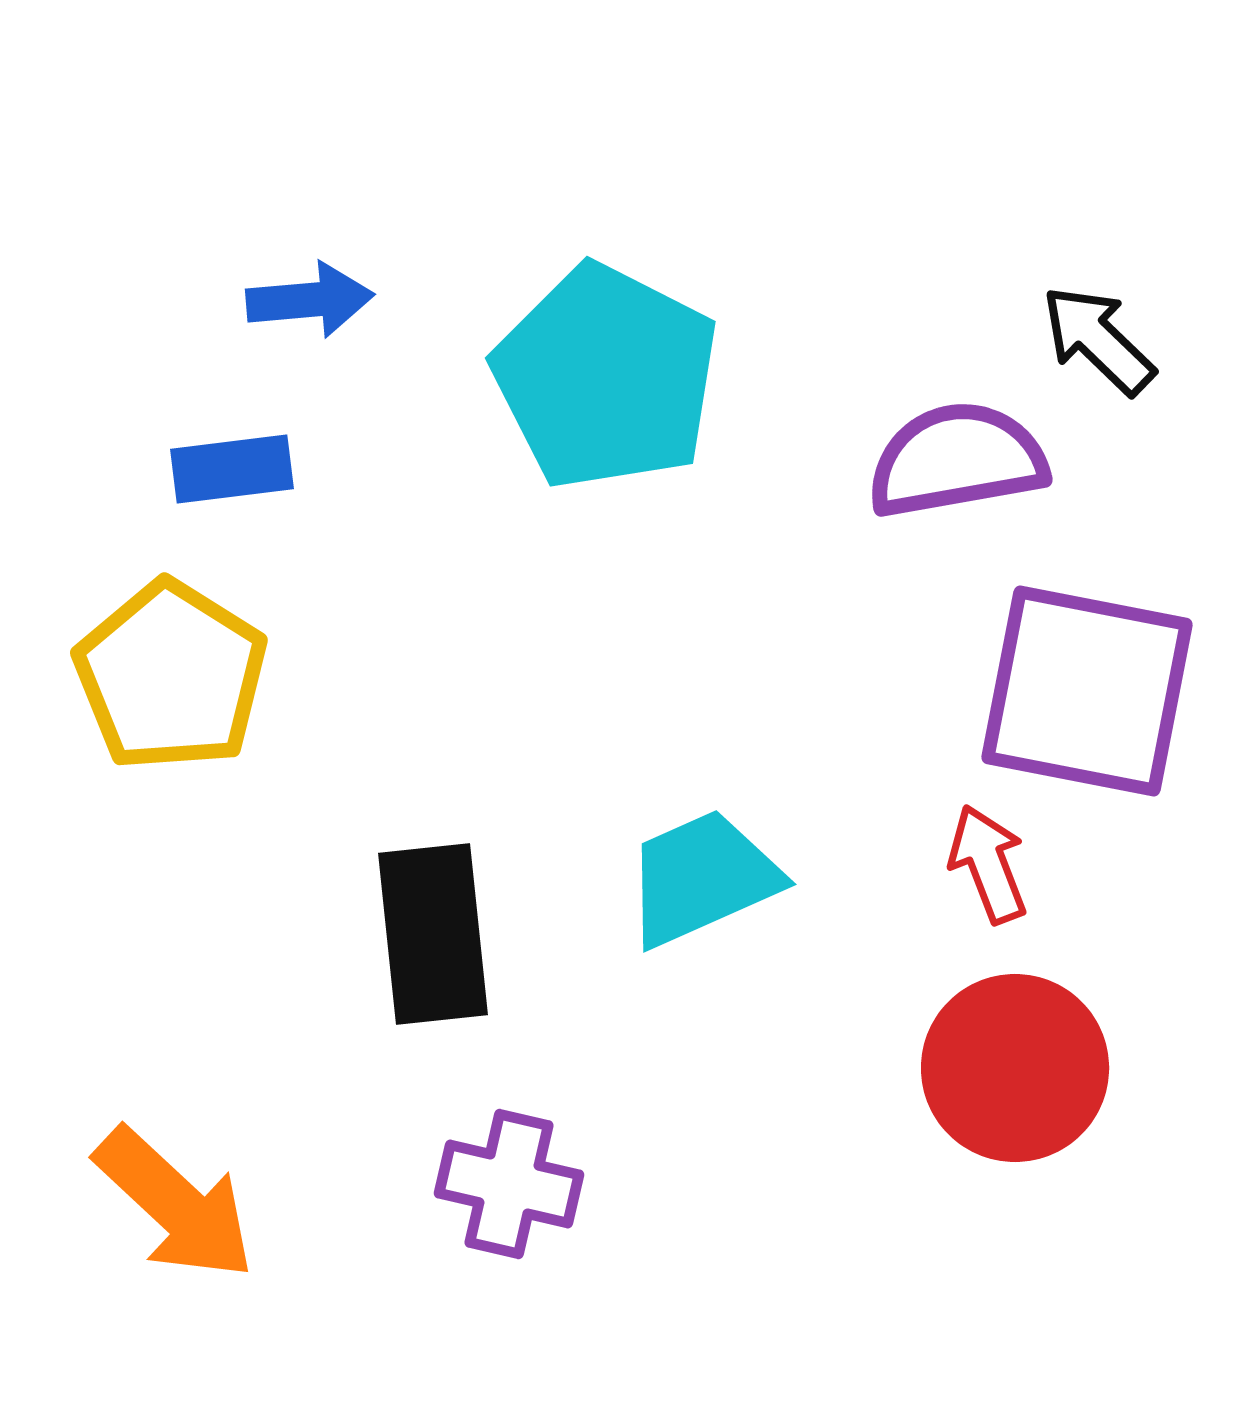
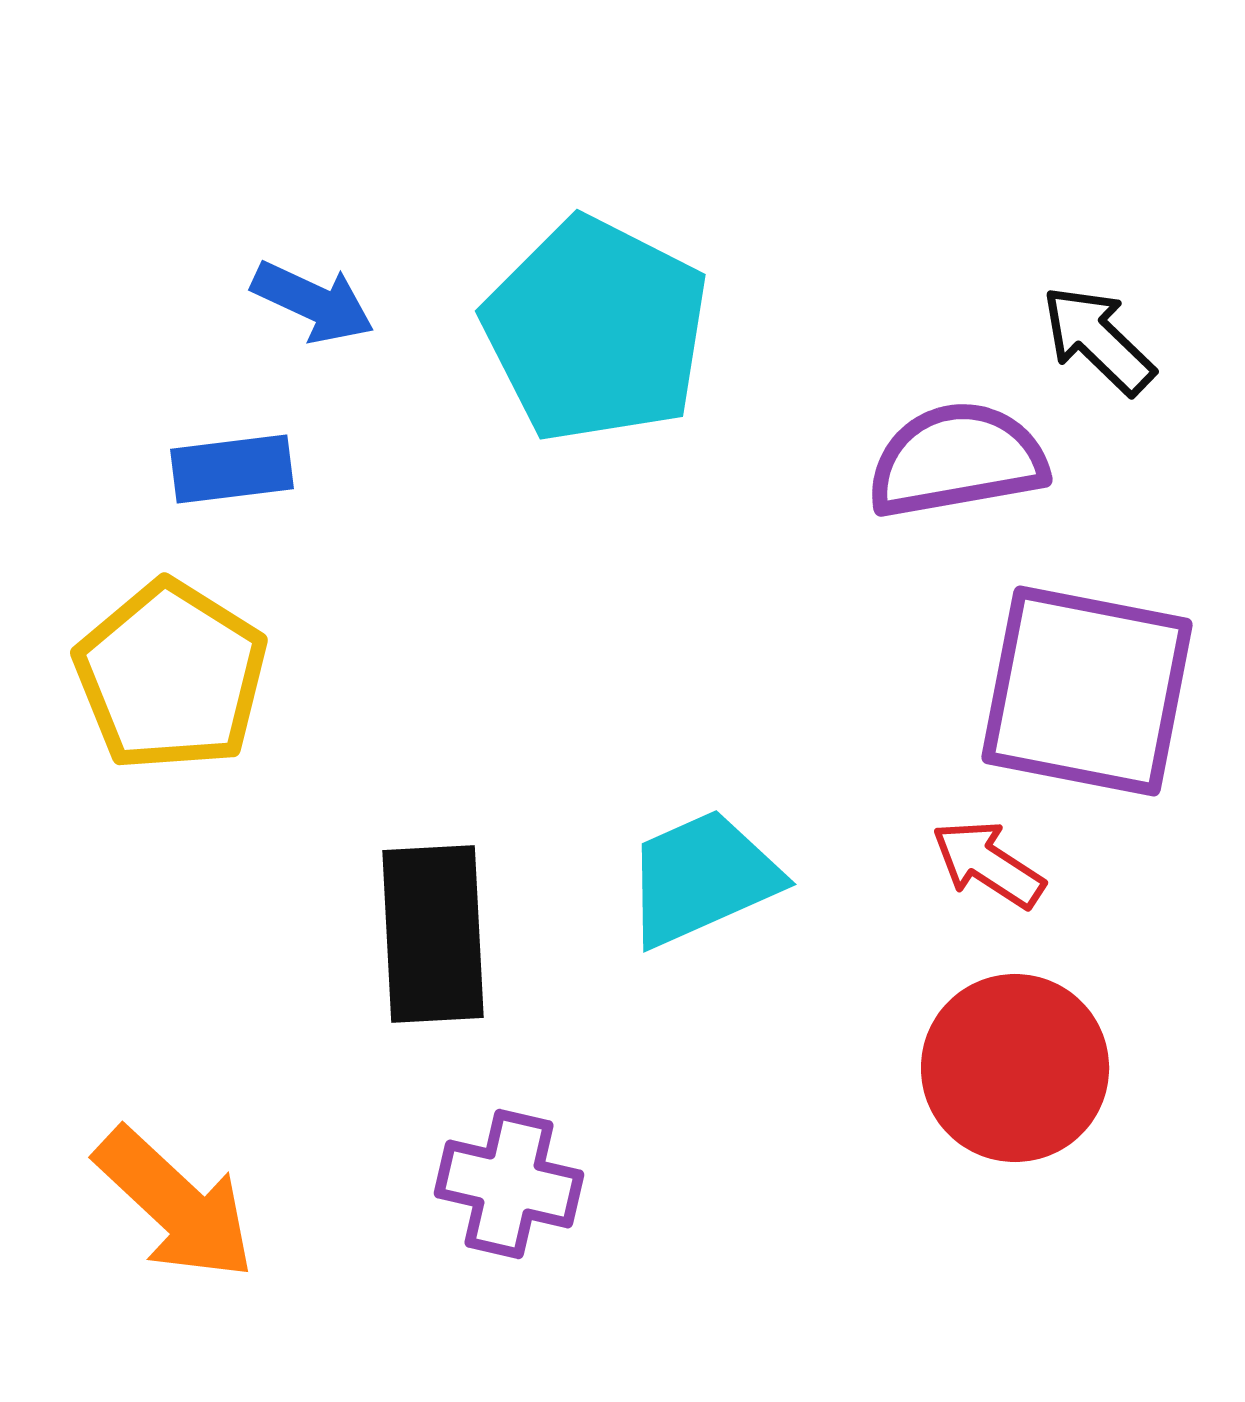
blue arrow: moved 3 px right, 2 px down; rotated 30 degrees clockwise
cyan pentagon: moved 10 px left, 47 px up
red arrow: rotated 36 degrees counterclockwise
black rectangle: rotated 3 degrees clockwise
